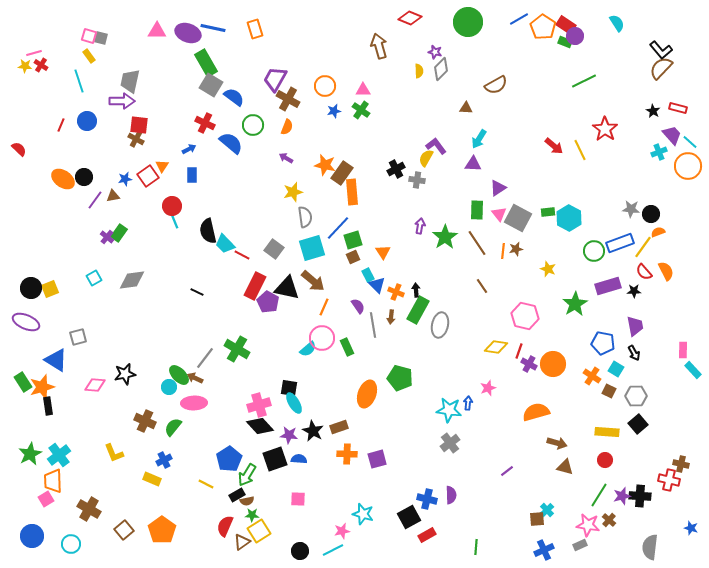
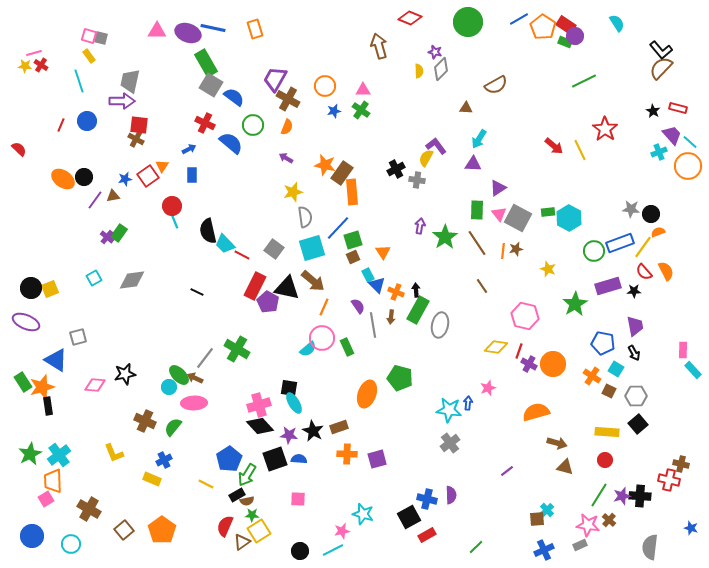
green line at (476, 547): rotated 42 degrees clockwise
